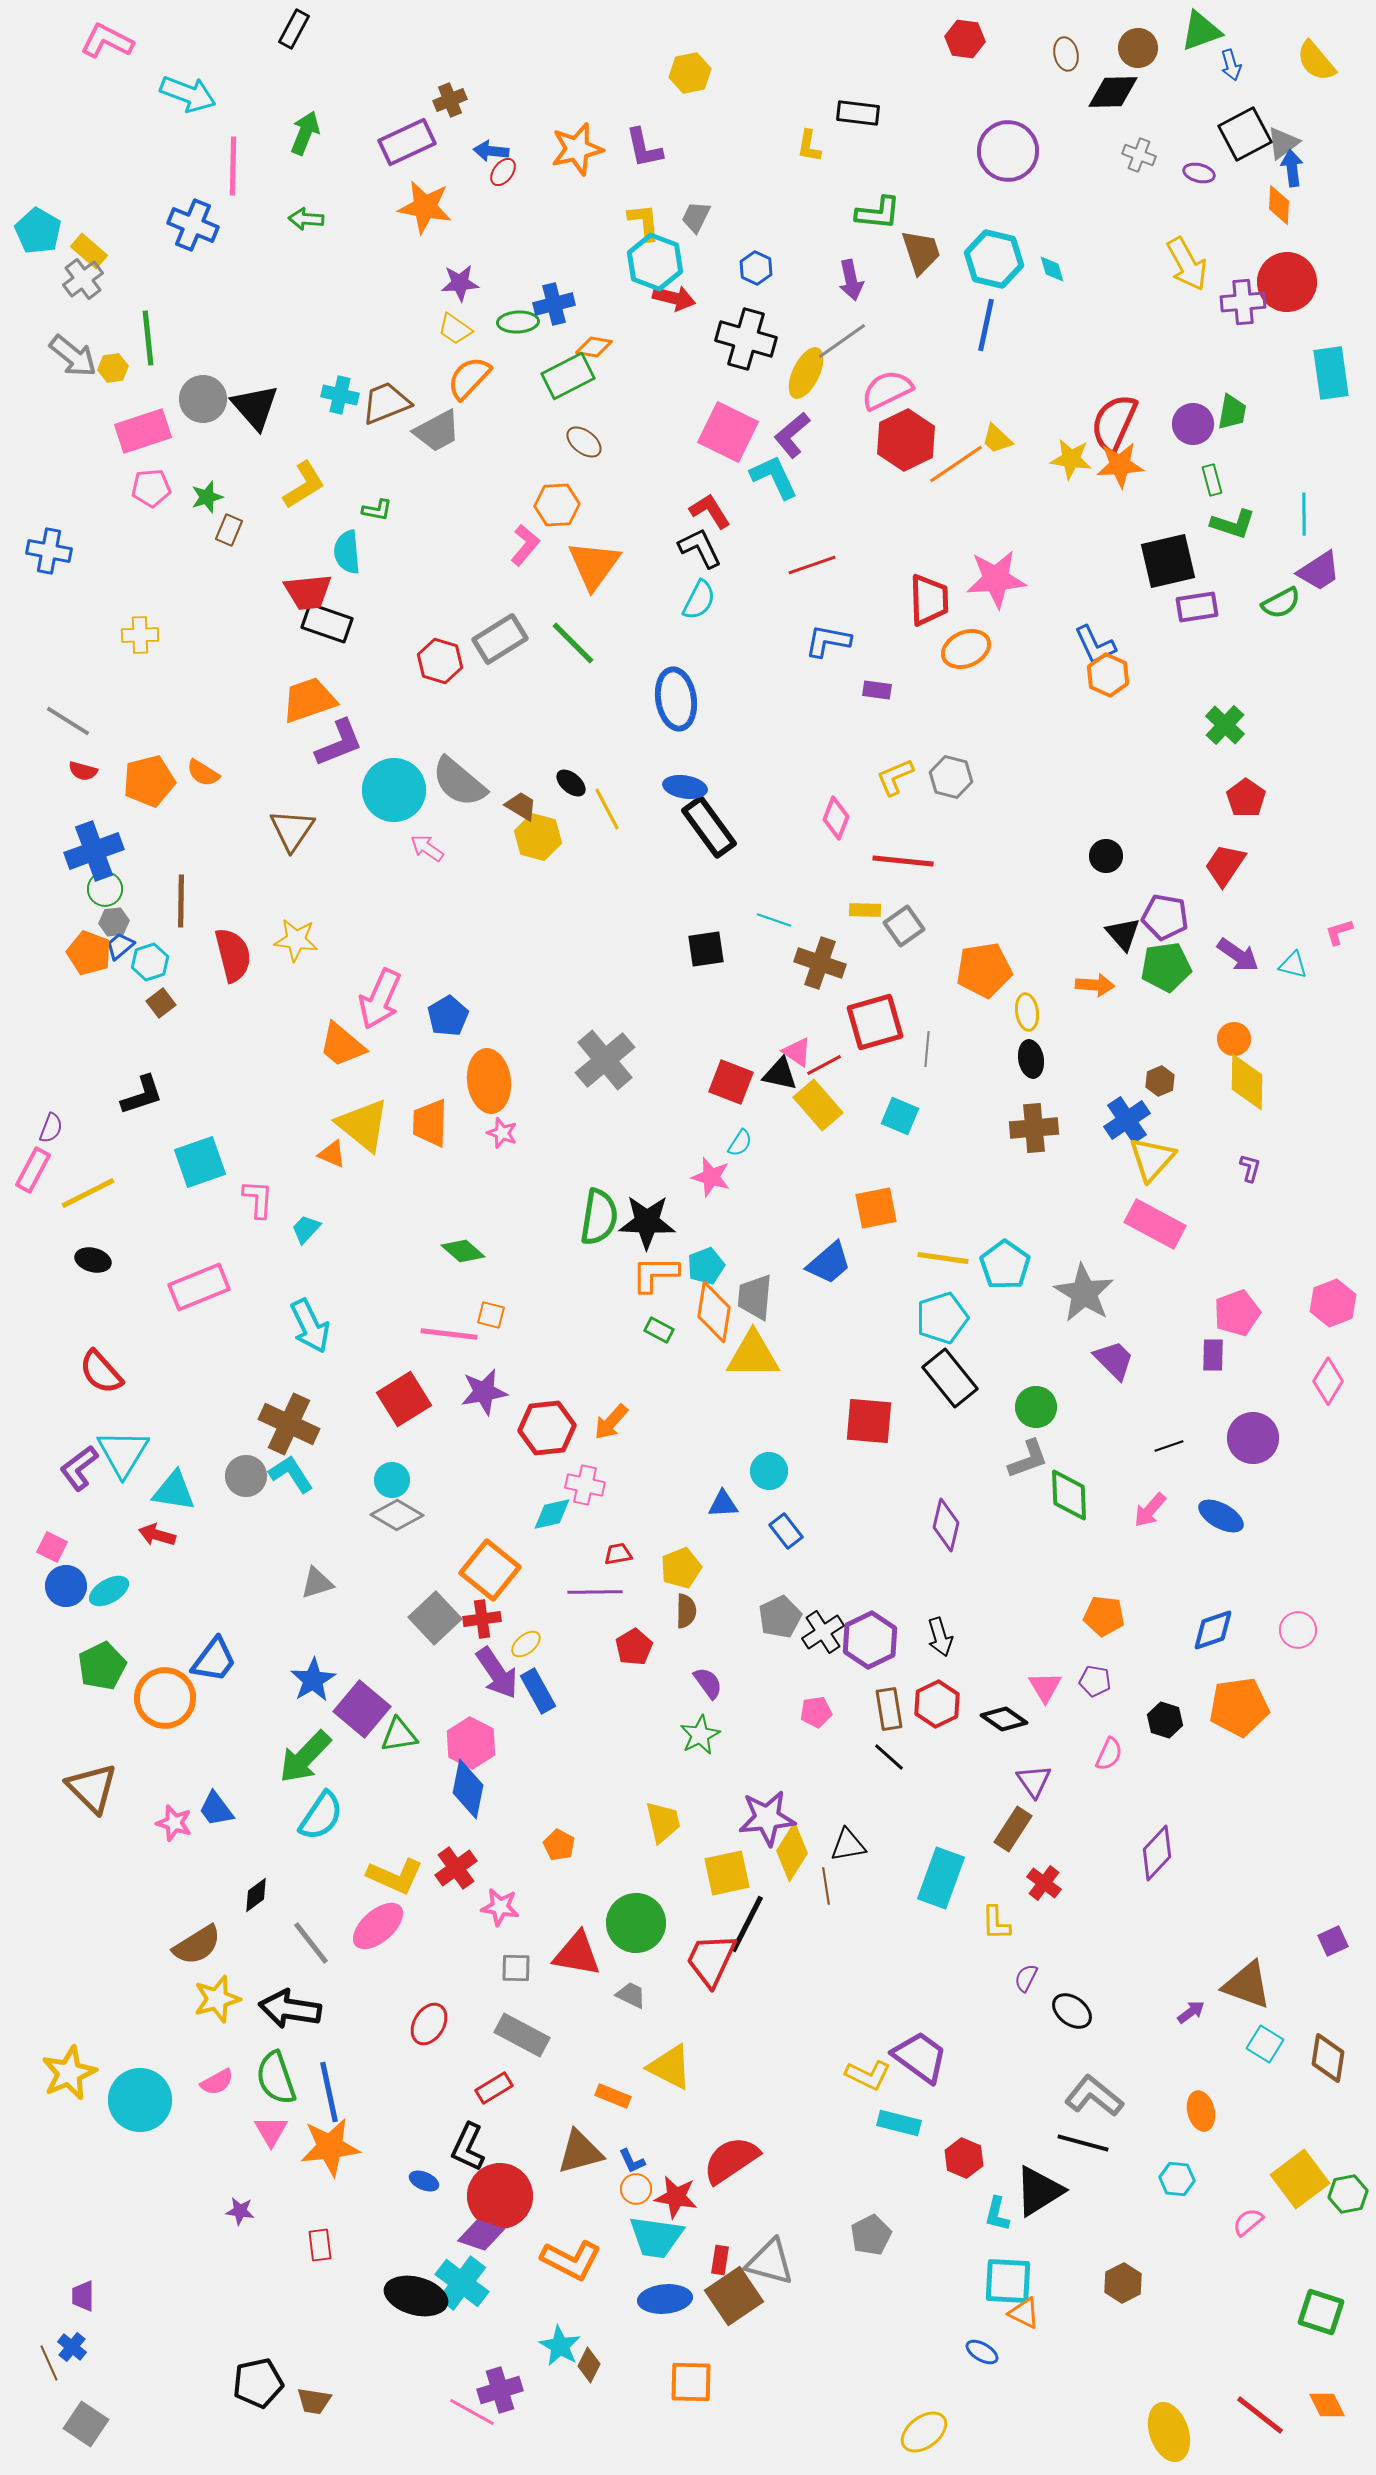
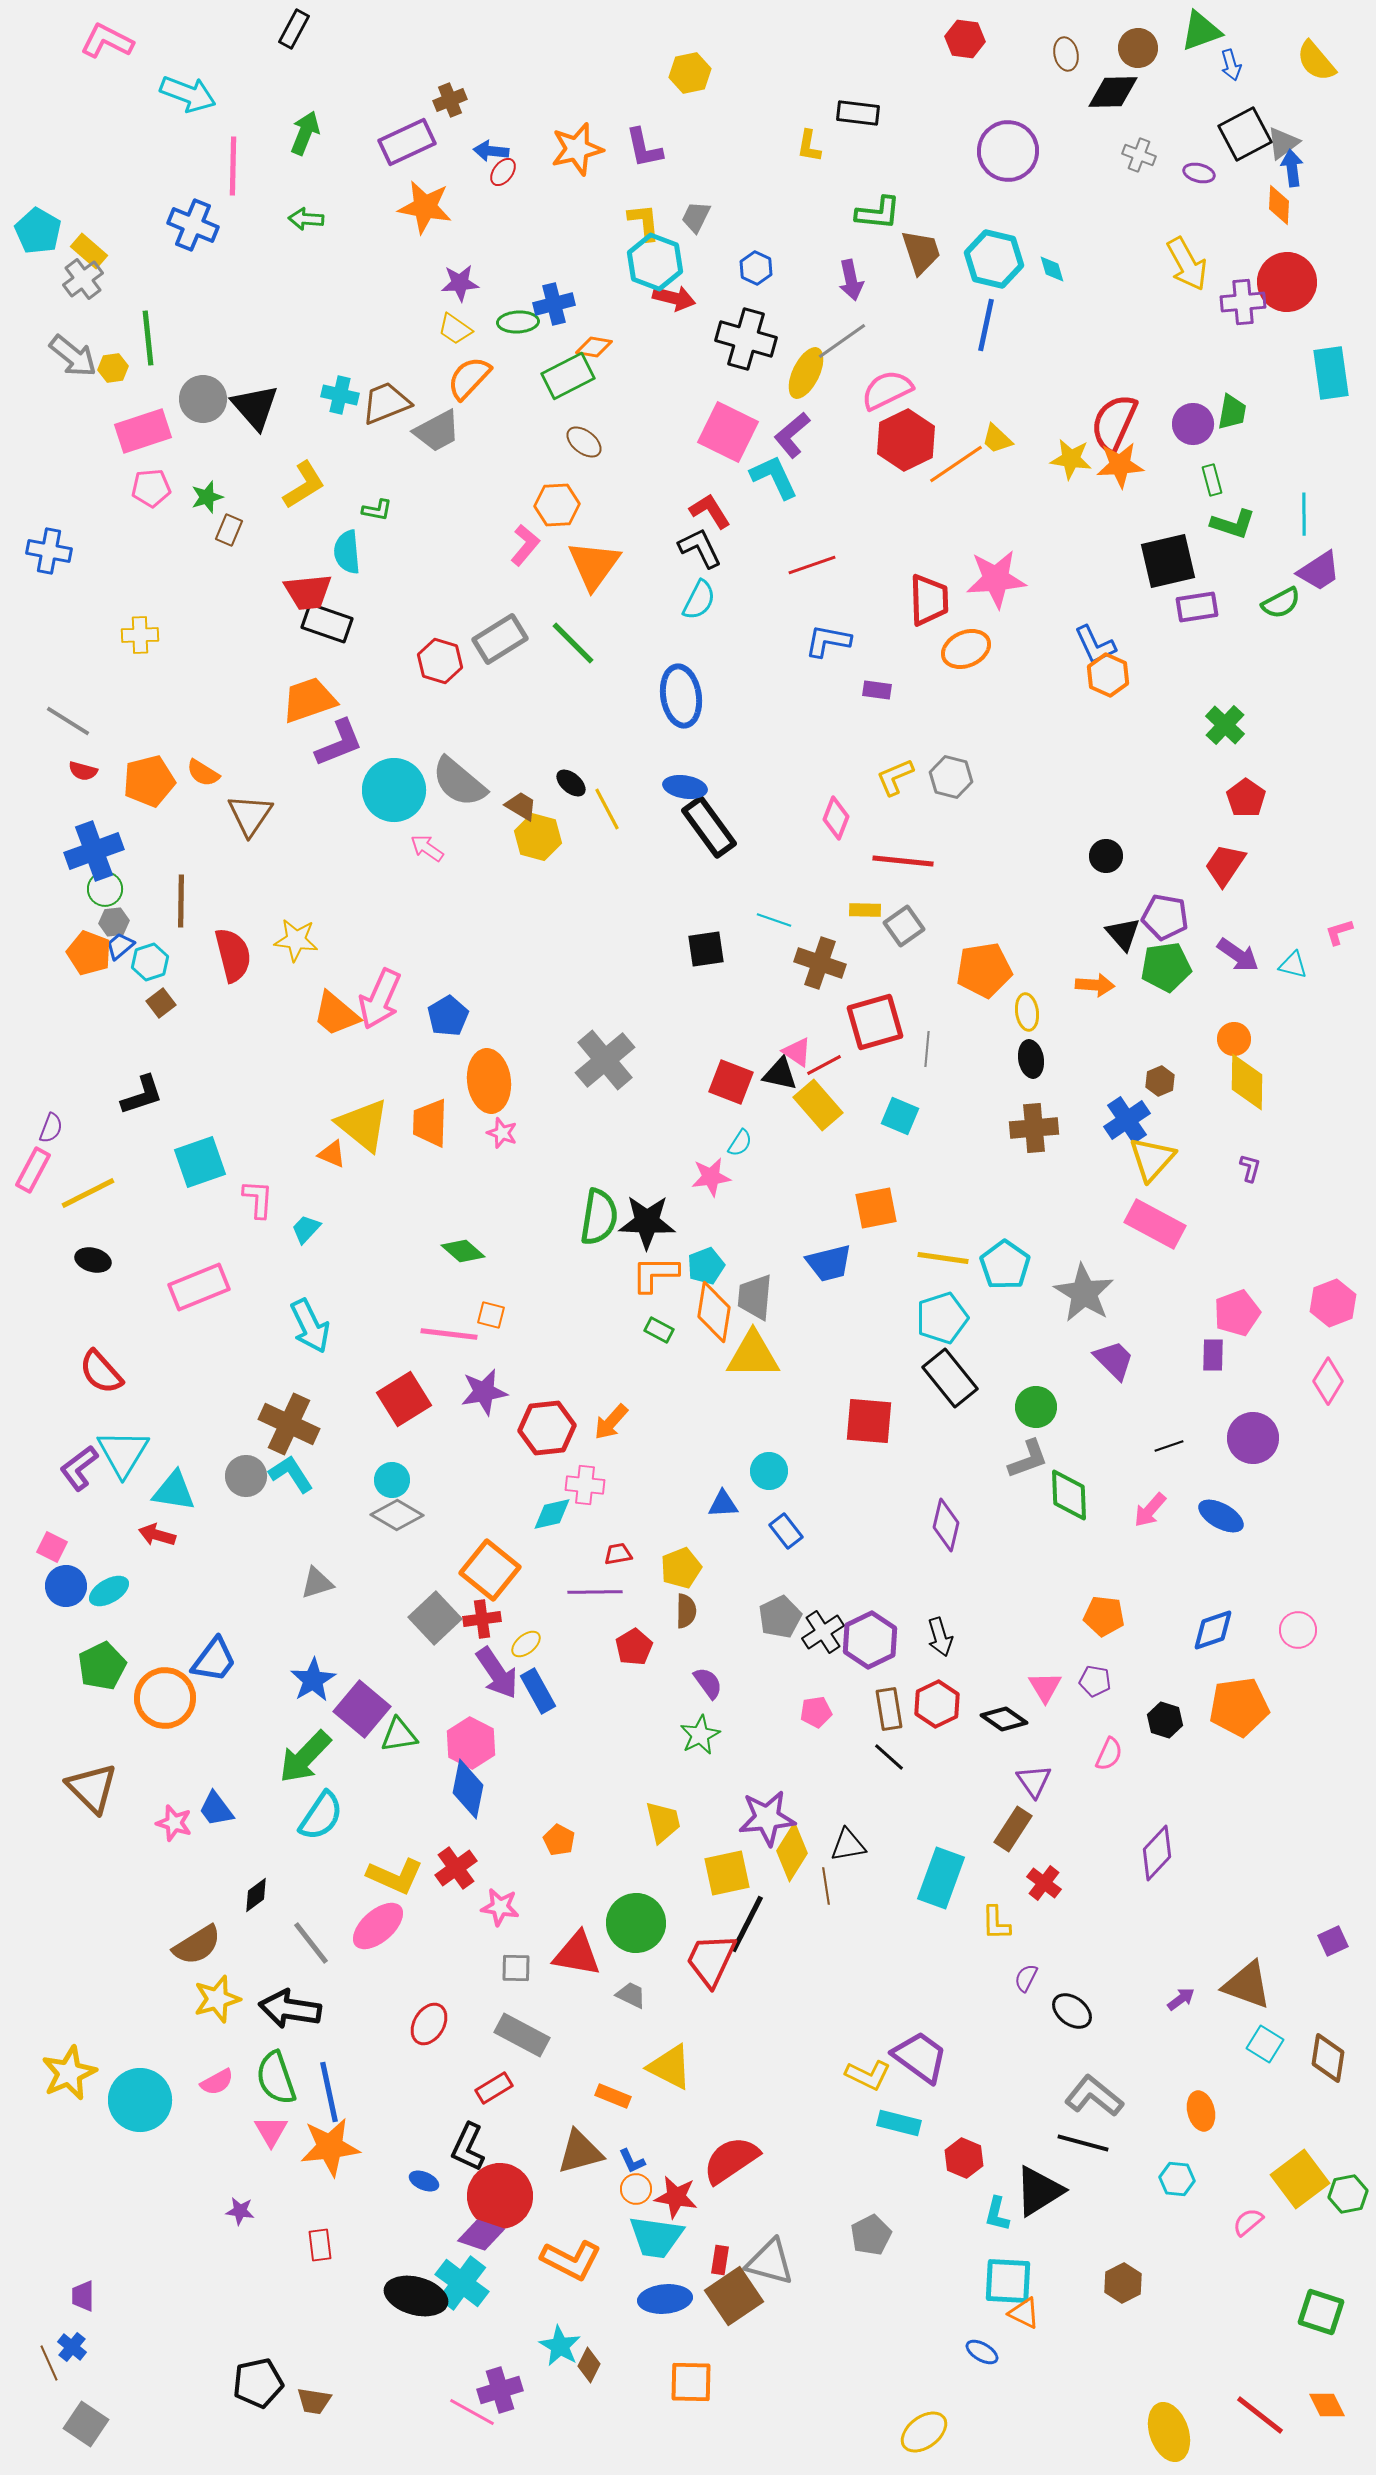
blue ellipse at (676, 699): moved 5 px right, 3 px up
brown triangle at (292, 830): moved 42 px left, 15 px up
orange trapezoid at (342, 1045): moved 6 px left, 31 px up
pink star at (711, 1177): rotated 24 degrees counterclockwise
blue trapezoid at (829, 1263): rotated 27 degrees clockwise
pink cross at (585, 1485): rotated 6 degrees counterclockwise
orange pentagon at (559, 1845): moved 5 px up
purple arrow at (1191, 2012): moved 10 px left, 13 px up
